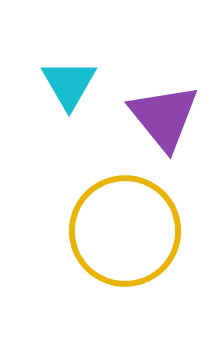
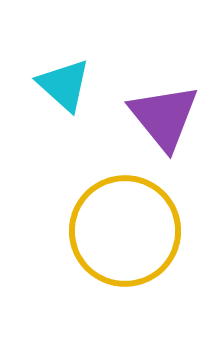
cyan triangle: moved 5 px left, 1 px down; rotated 18 degrees counterclockwise
